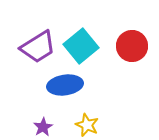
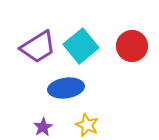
blue ellipse: moved 1 px right, 3 px down
